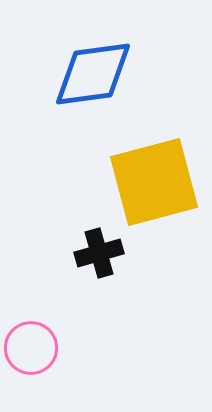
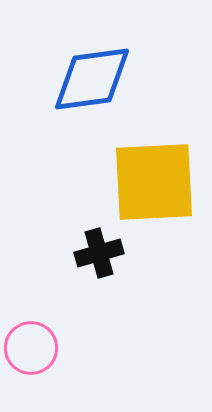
blue diamond: moved 1 px left, 5 px down
yellow square: rotated 12 degrees clockwise
